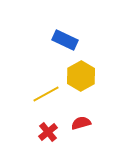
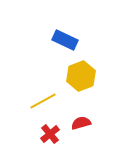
yellow hexagon: rotated 8 degrees clockwise
yellow line: moved 3 px left, 7 px down
red cross: moved 2 px right, 2 px down
